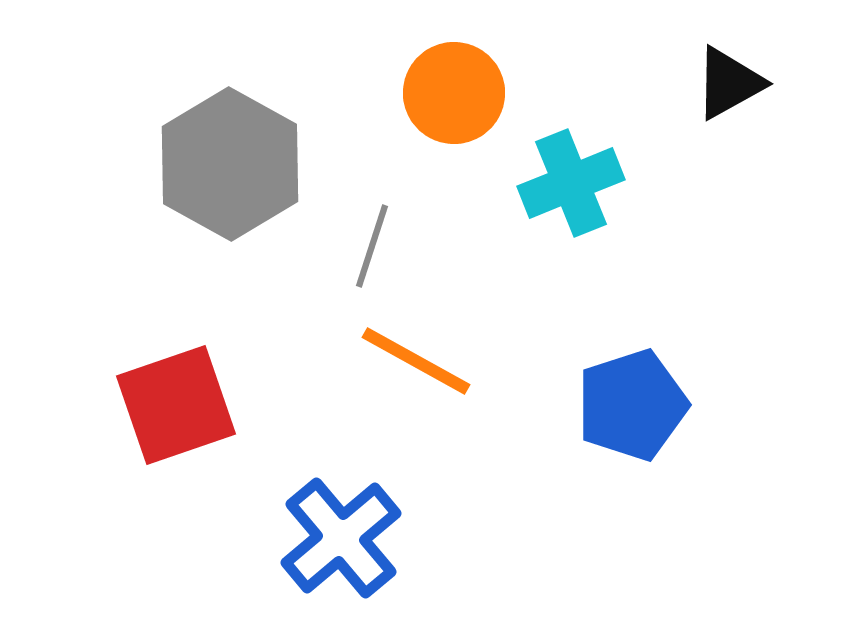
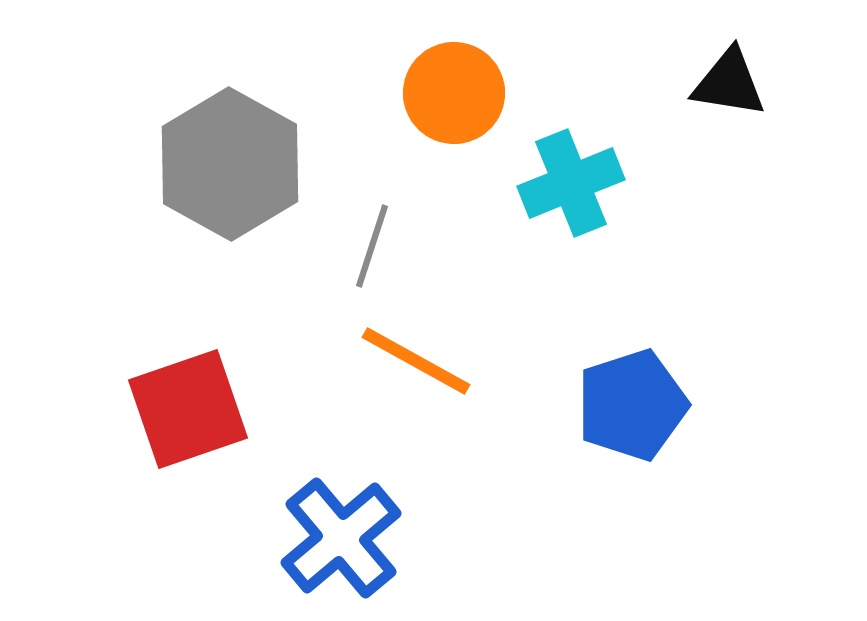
black triangle: rotated 38 degrees clockwise
red square: moved 12 px right, 4 px down
